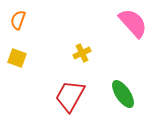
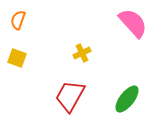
green ellipse: moved 4 px right, 5 px down; rotated 72 degrees clockwise
